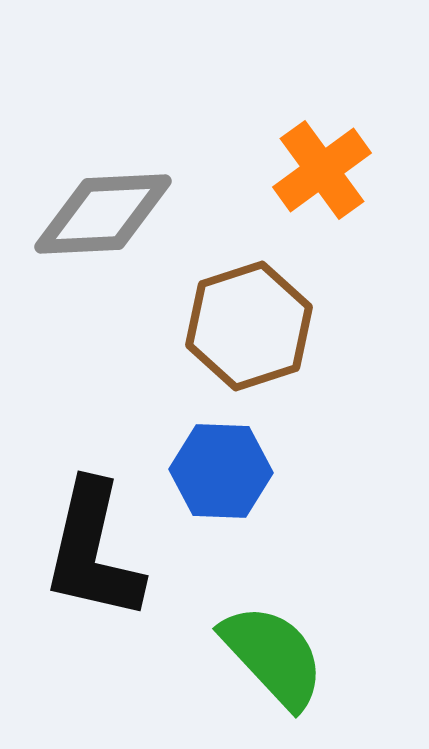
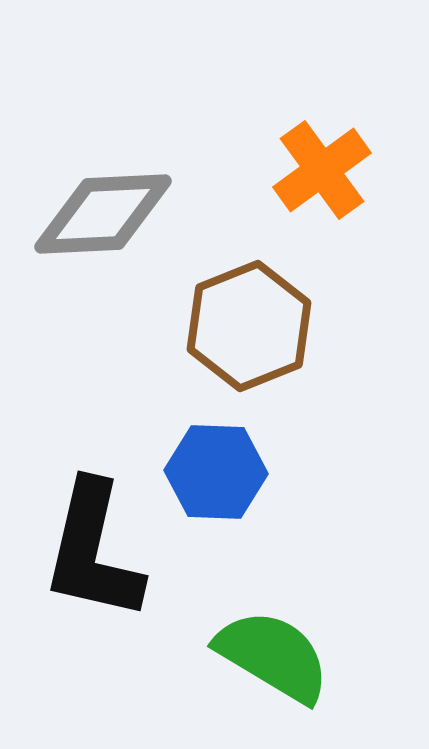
brown hexagon: rotated 4 degrees counterclockwise
blue hexagon: moved 5 px left, 1 px down
green semicircle: rotated 16 degrees counterclockwise
